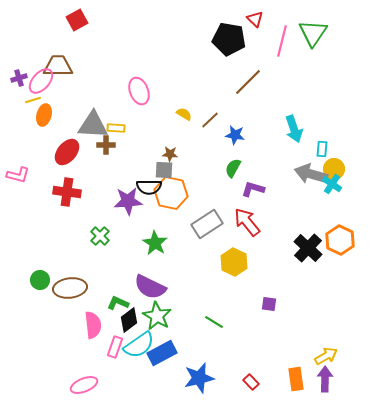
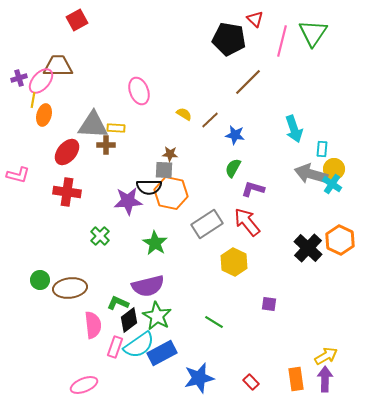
yellow line at (33, 100): rotated 63 degrees counterclockwise
purple semicircle at (150, 287): moved 2 px left, 1 px up; rotated 40 degrees counterclockwise
